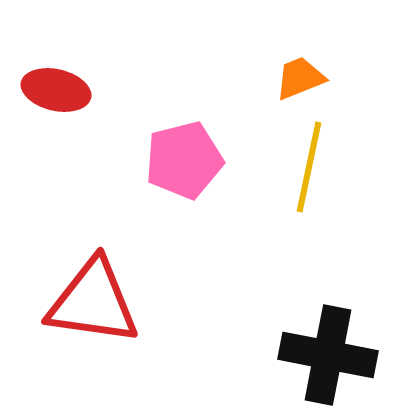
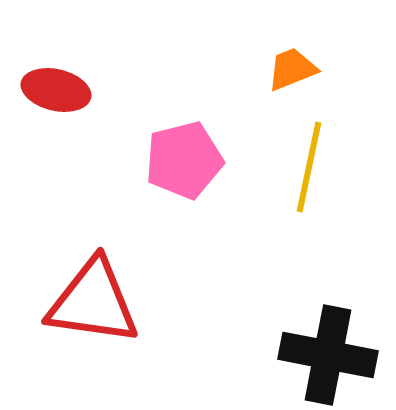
orange trapezoid: moved 8 px left, 9 px up
